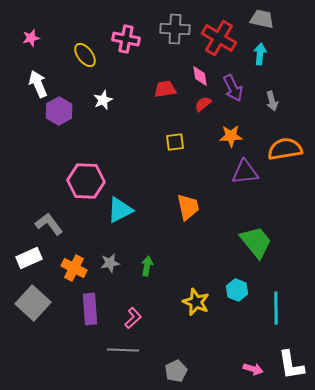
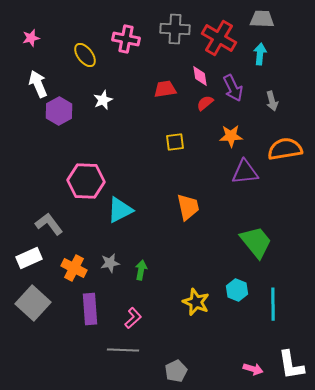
gray trapezoid: rotated 10 degrees counterclockwise
red semicircle: moved 2 px right, 1 px up
green arrow: moved 6 px left, 4 px down
cyan line: moved 3 px left, 4 px up
